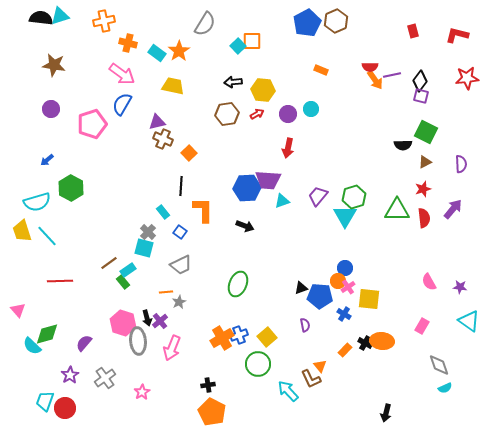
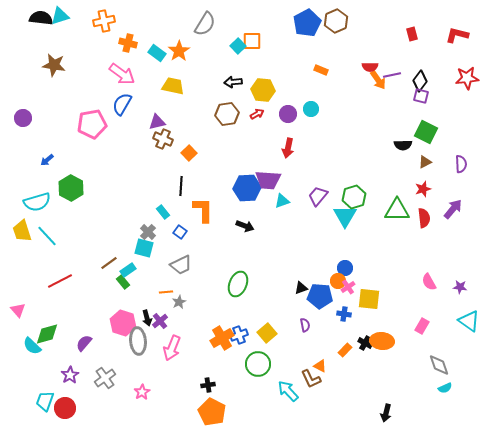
red rectangle at (413, 31): moved 1 px left, 3 px down
orange arrow at (375, 80): moved 3 px right
purple circle at (51, 109): moved 28 px left, 9 px down
pink pentagon at (92, 124): rotated 8 degrees clockwise
red line at (60, 281): rotated 25 degrees counterclockwise
blue cross at (344, 314): rotated 24 degrees counterclockwise
yellow square at (267, 337): moved 4 px up
orange triangle at (320, 366): rotated 24 degrees counterclockwise
